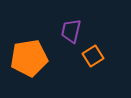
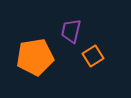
orange pentagon: moved 6 px right, 1 px up
